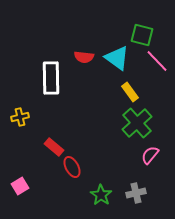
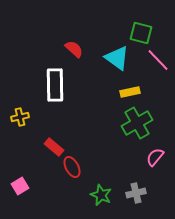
green square: moved 1 px left, 2 px up
red semicircle: moved 10 px left, 8 px up; rotated 144 degrees counterclockwise
pink line: moved 1 px right, 1 px up
white rectangle: moved 4 px right, 7 px down
yellow rectangle: rotated 66 degrees counterclockwise
green cross: rotated 12 degrees clockwise
pink semicircle: moved 5 px right, 2 px down
green star: rotated 10 degrees counterclockwise
